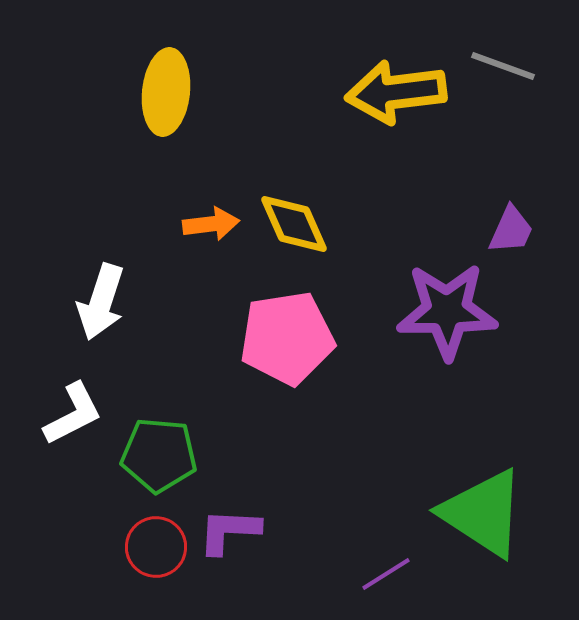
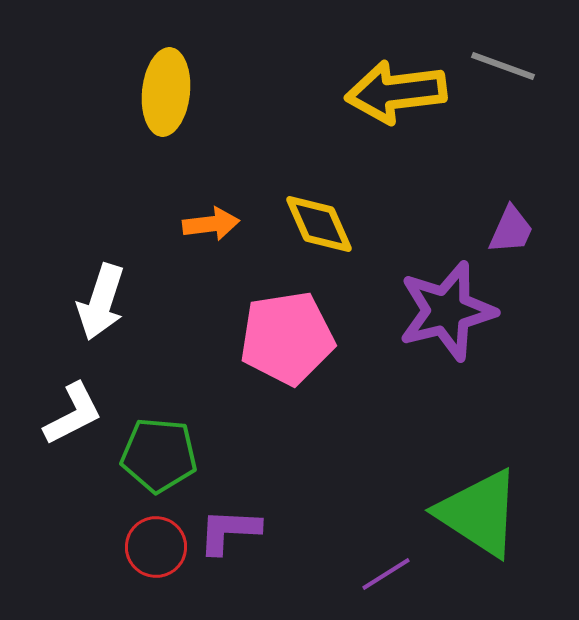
yellow diamond: moved 25 px right
purple star: rotated 14 degrees counterclockwise
green triangle: moved 4 px left
